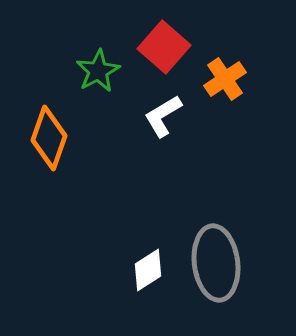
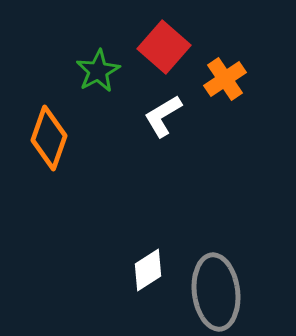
gray ellipse: moved 29 px down
